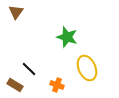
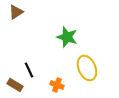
brown triangle: rotated 21 degrees clockwise
black line: moved 1 px down; rotated 21 degrees clockwise
